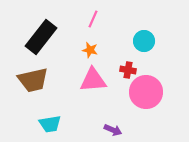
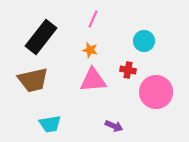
pink circle: moved 10 px right
purple arrow: moved 1 px right, 4 px up
